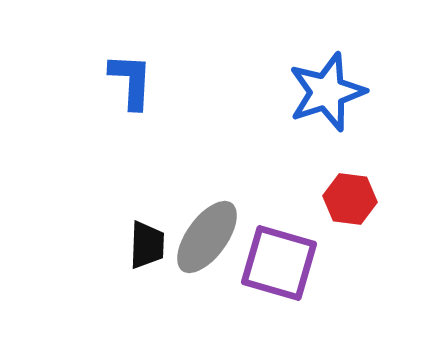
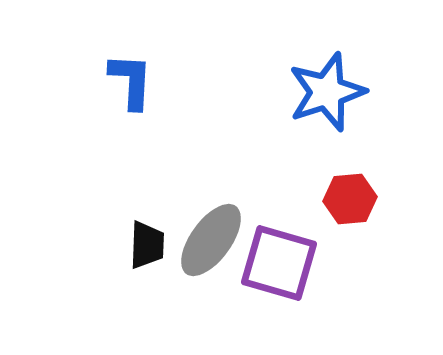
red hexagon: rotated 12 degrees counterclockwise
gray ellipse: moved 4 px right, 3 px down
